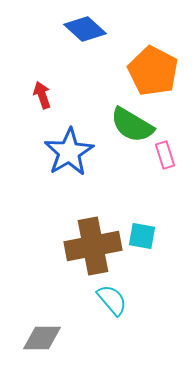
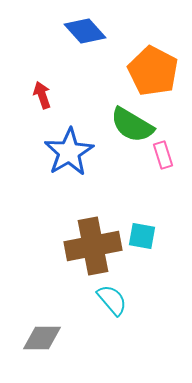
blue diamond: moved 2 px down; rotated 6 degrees clockwise
pink rectangle: moved 2 px left
